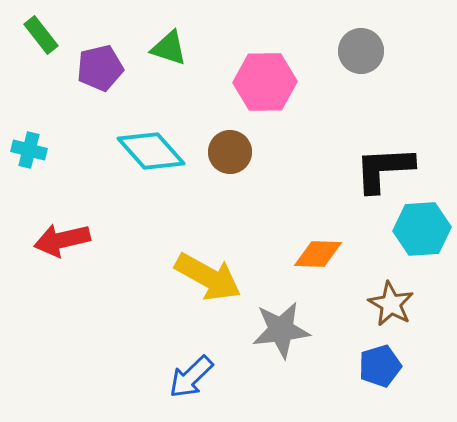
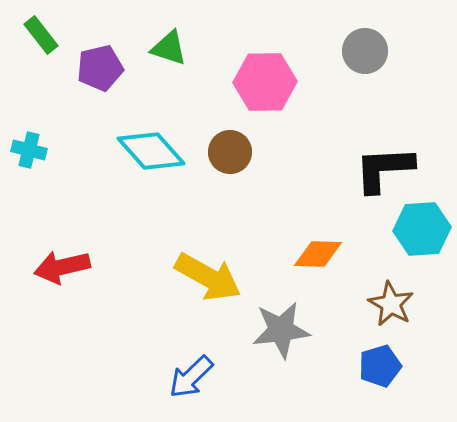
gray circle: moved 4 px right
red arrow: moved 27 px down
